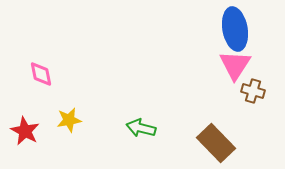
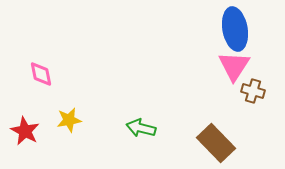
pink triangle: moved 1 px left, 1 px down
